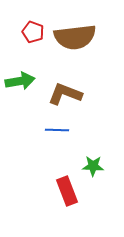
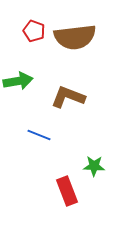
red pentagon: moved 1 px right, 1 px up
green arrow: moved 2 px left
brown L-shape: moved 3 px right, 3 px down
blue line: moved 18 px left, 5 px down; rotated 20 degrees clockwise
green star: moved 1 px right
